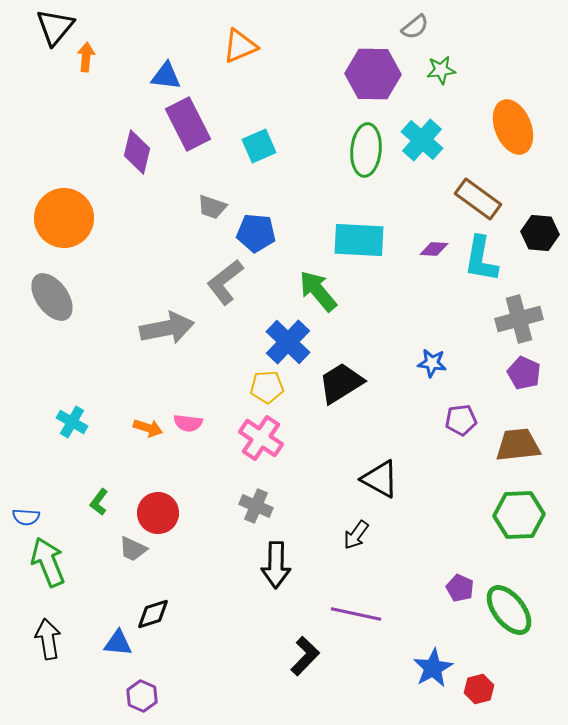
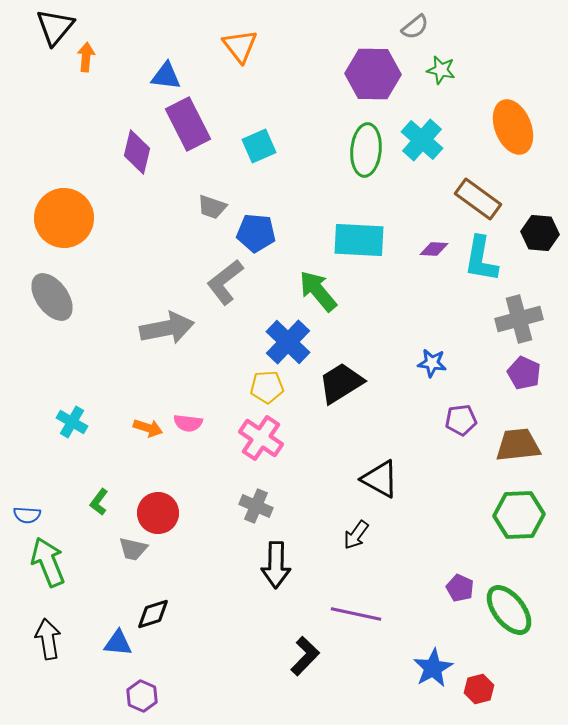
orange triangle at (240, 46): rotated 45 degrees counterclockwise
green star at (441, 70): rotated 20 degrees clockwise
blue semicircle at (26, 517): moved 1 px right, 2 px up
gray trapezoid at (133, 549): rotated 12 degrees counterclockwise
